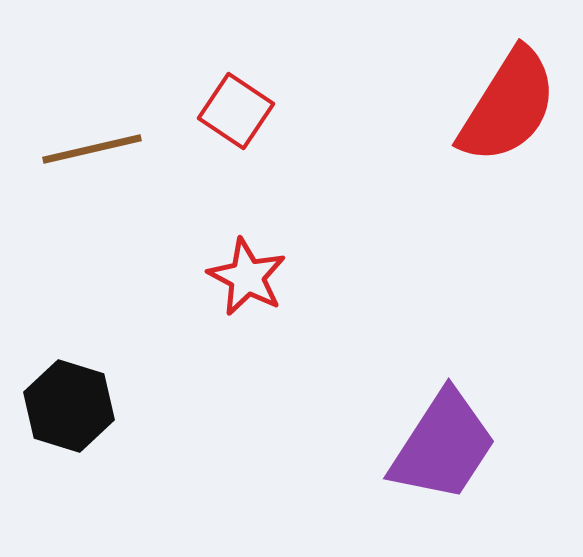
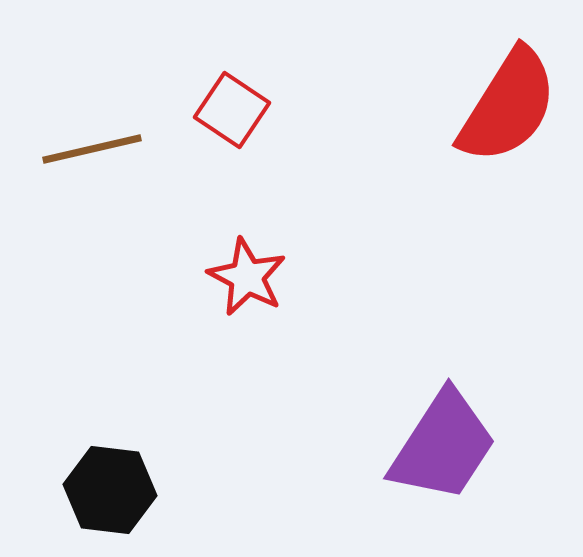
red square: moved 4 px left, 1 px up
black hexagon: moved 41 px right, 84 px down; rotated 10 degrees counterclockwise
